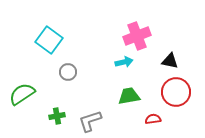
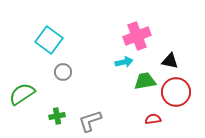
gray circle: moved 5 px left
green trapezoid: moved 16 px right, 15 px up
